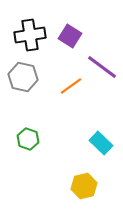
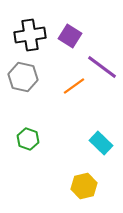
orange line: moved 3 px right
